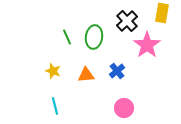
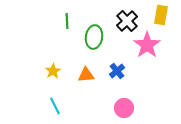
yellow rectangle: moved 1 px left, 2 px down
green line: moved 16 px up; rotated 21 degrees clockwise
yellow star: rotated 21 degrees clockwise
cyan line: rotated 12 degrees counterclockwise
